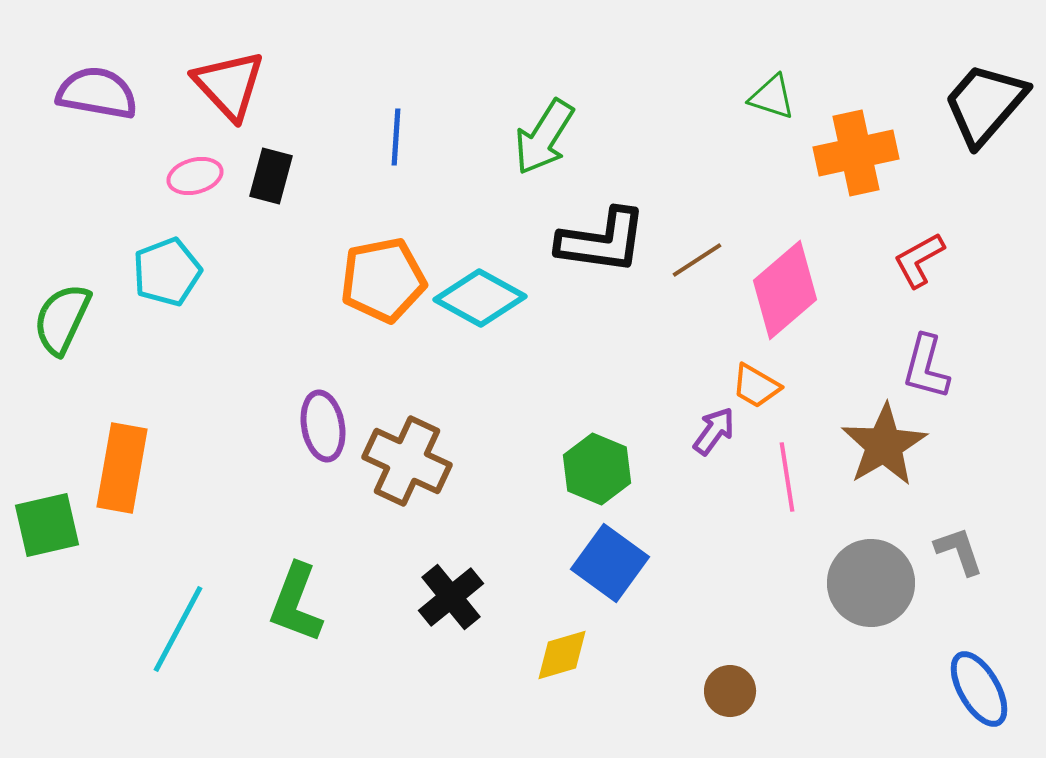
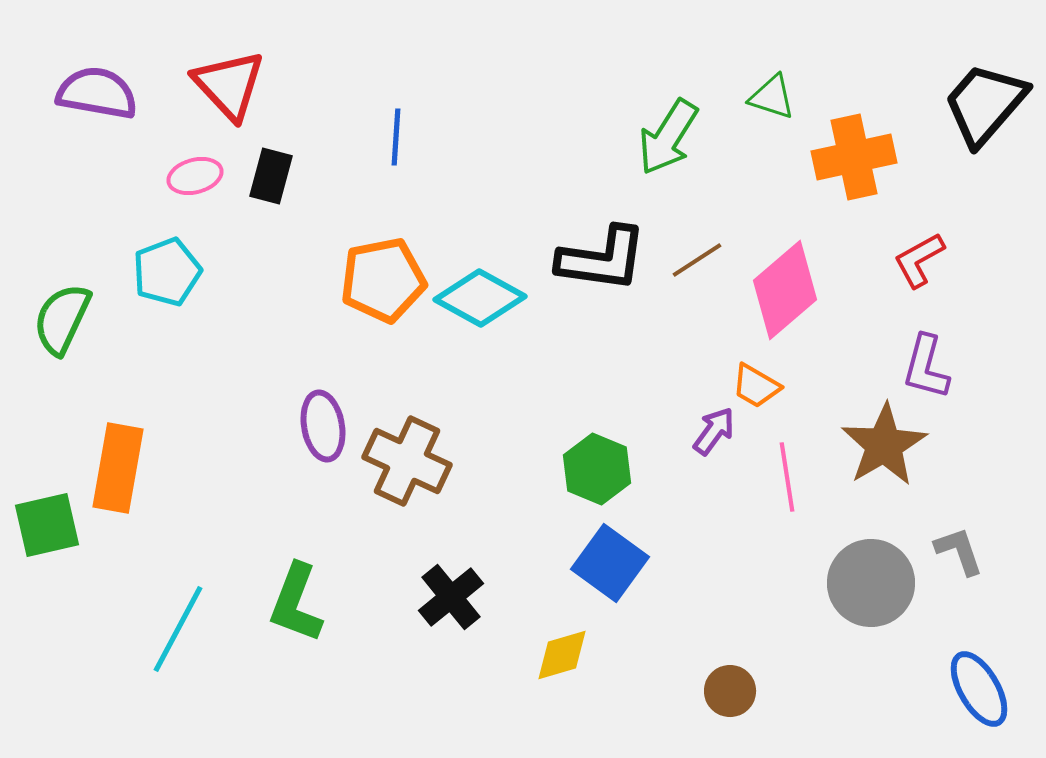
green arrow: moved 124 px right
orange cross: moved 2 px left, 4 px down
black L-shape: moved 18 px down
orange rectangle: moved 4 px left
